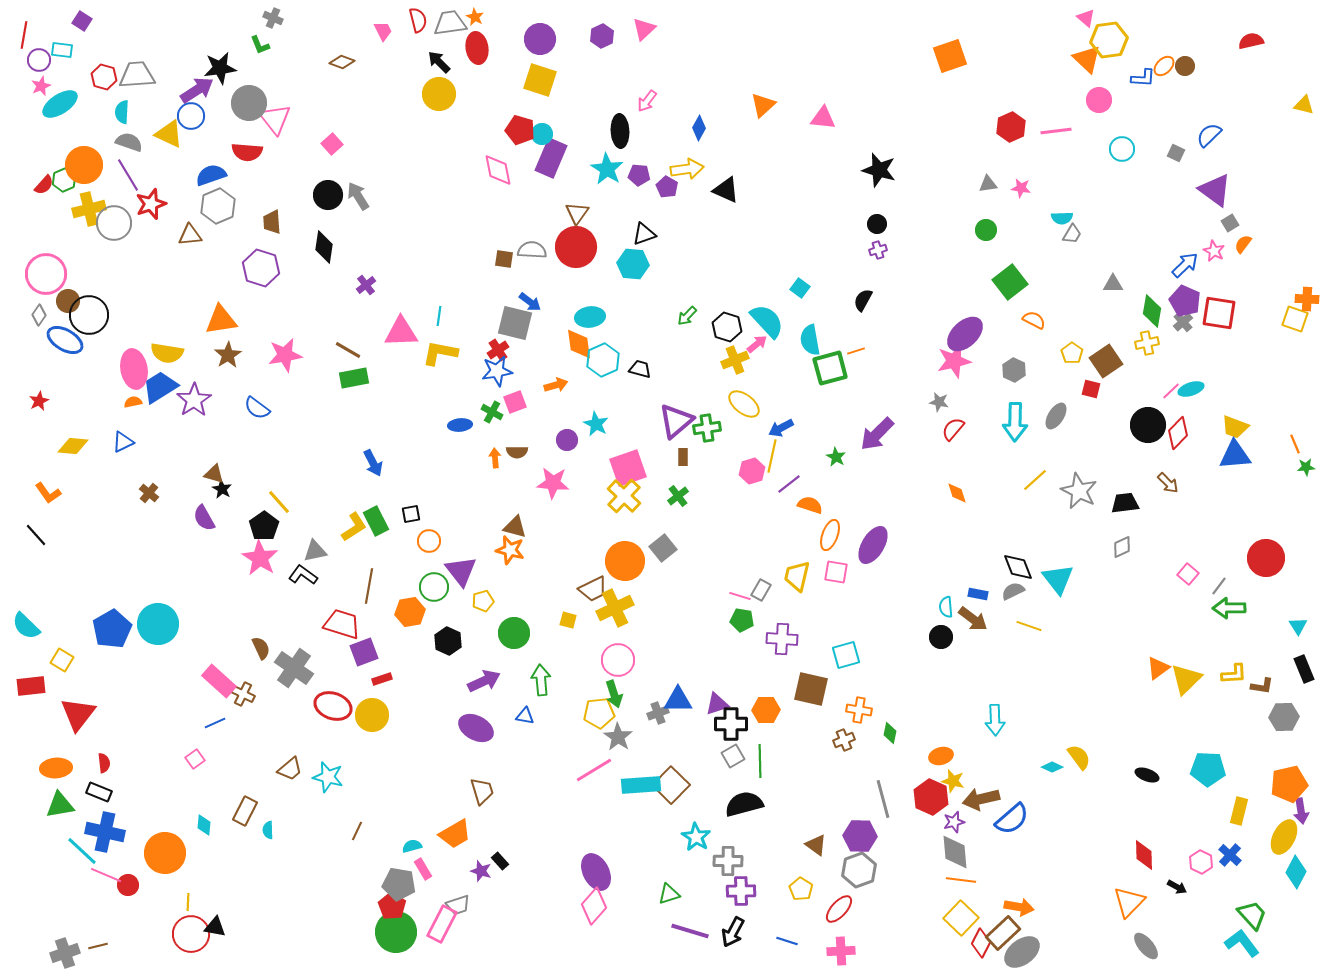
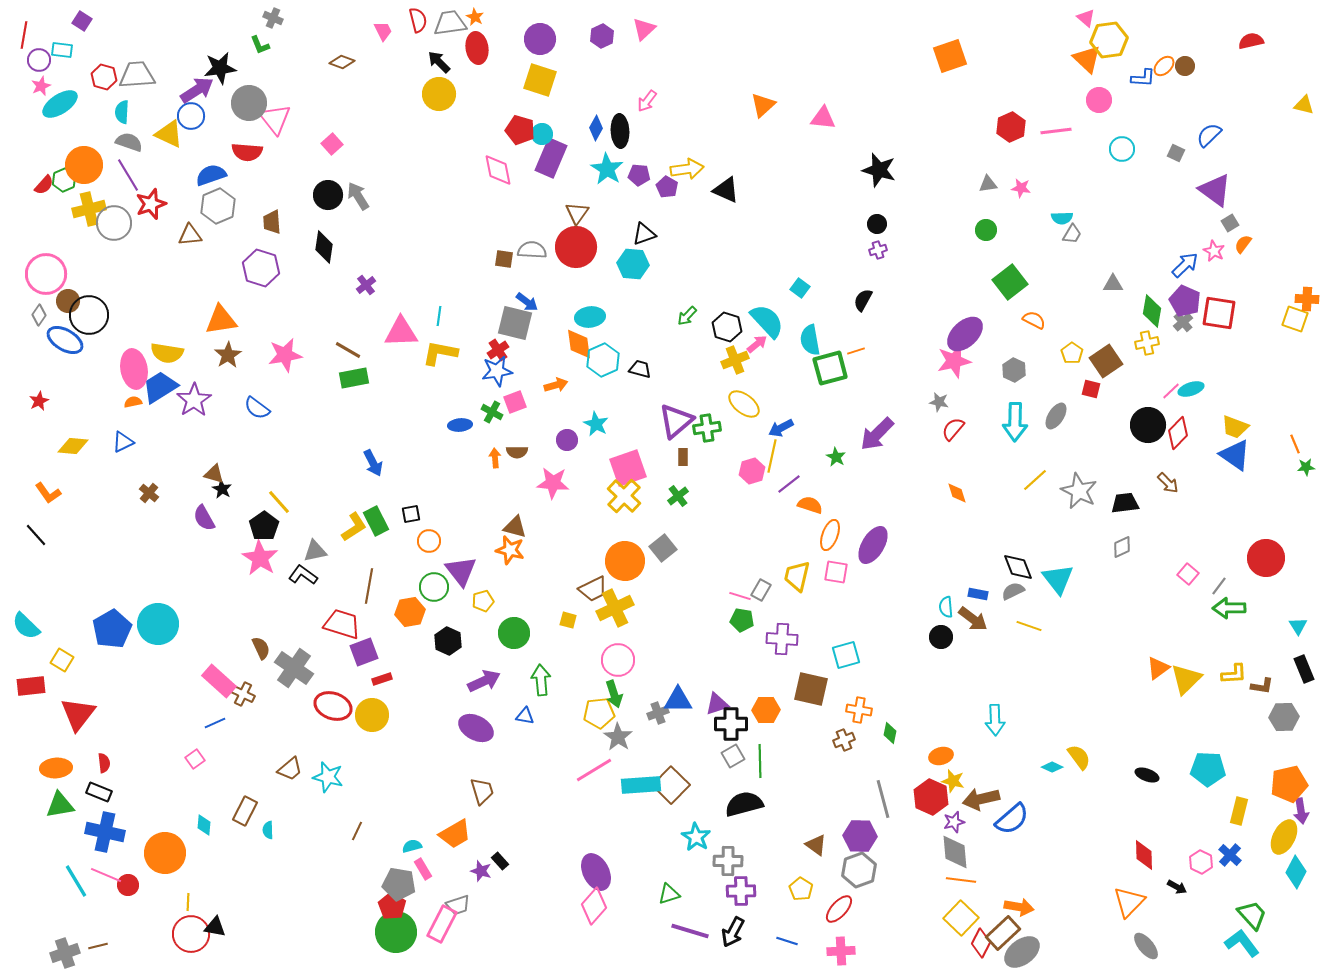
blue diamond at (699, 128): moved 103 px left
blue arrow at (530, 302): moved 3 px left
blue triangle at (1235, 455): rotated 40 degrees clockwise
cyan line at (82, 851): moved 6 px left, 30 px down; rotated 16 degrees clockwise
